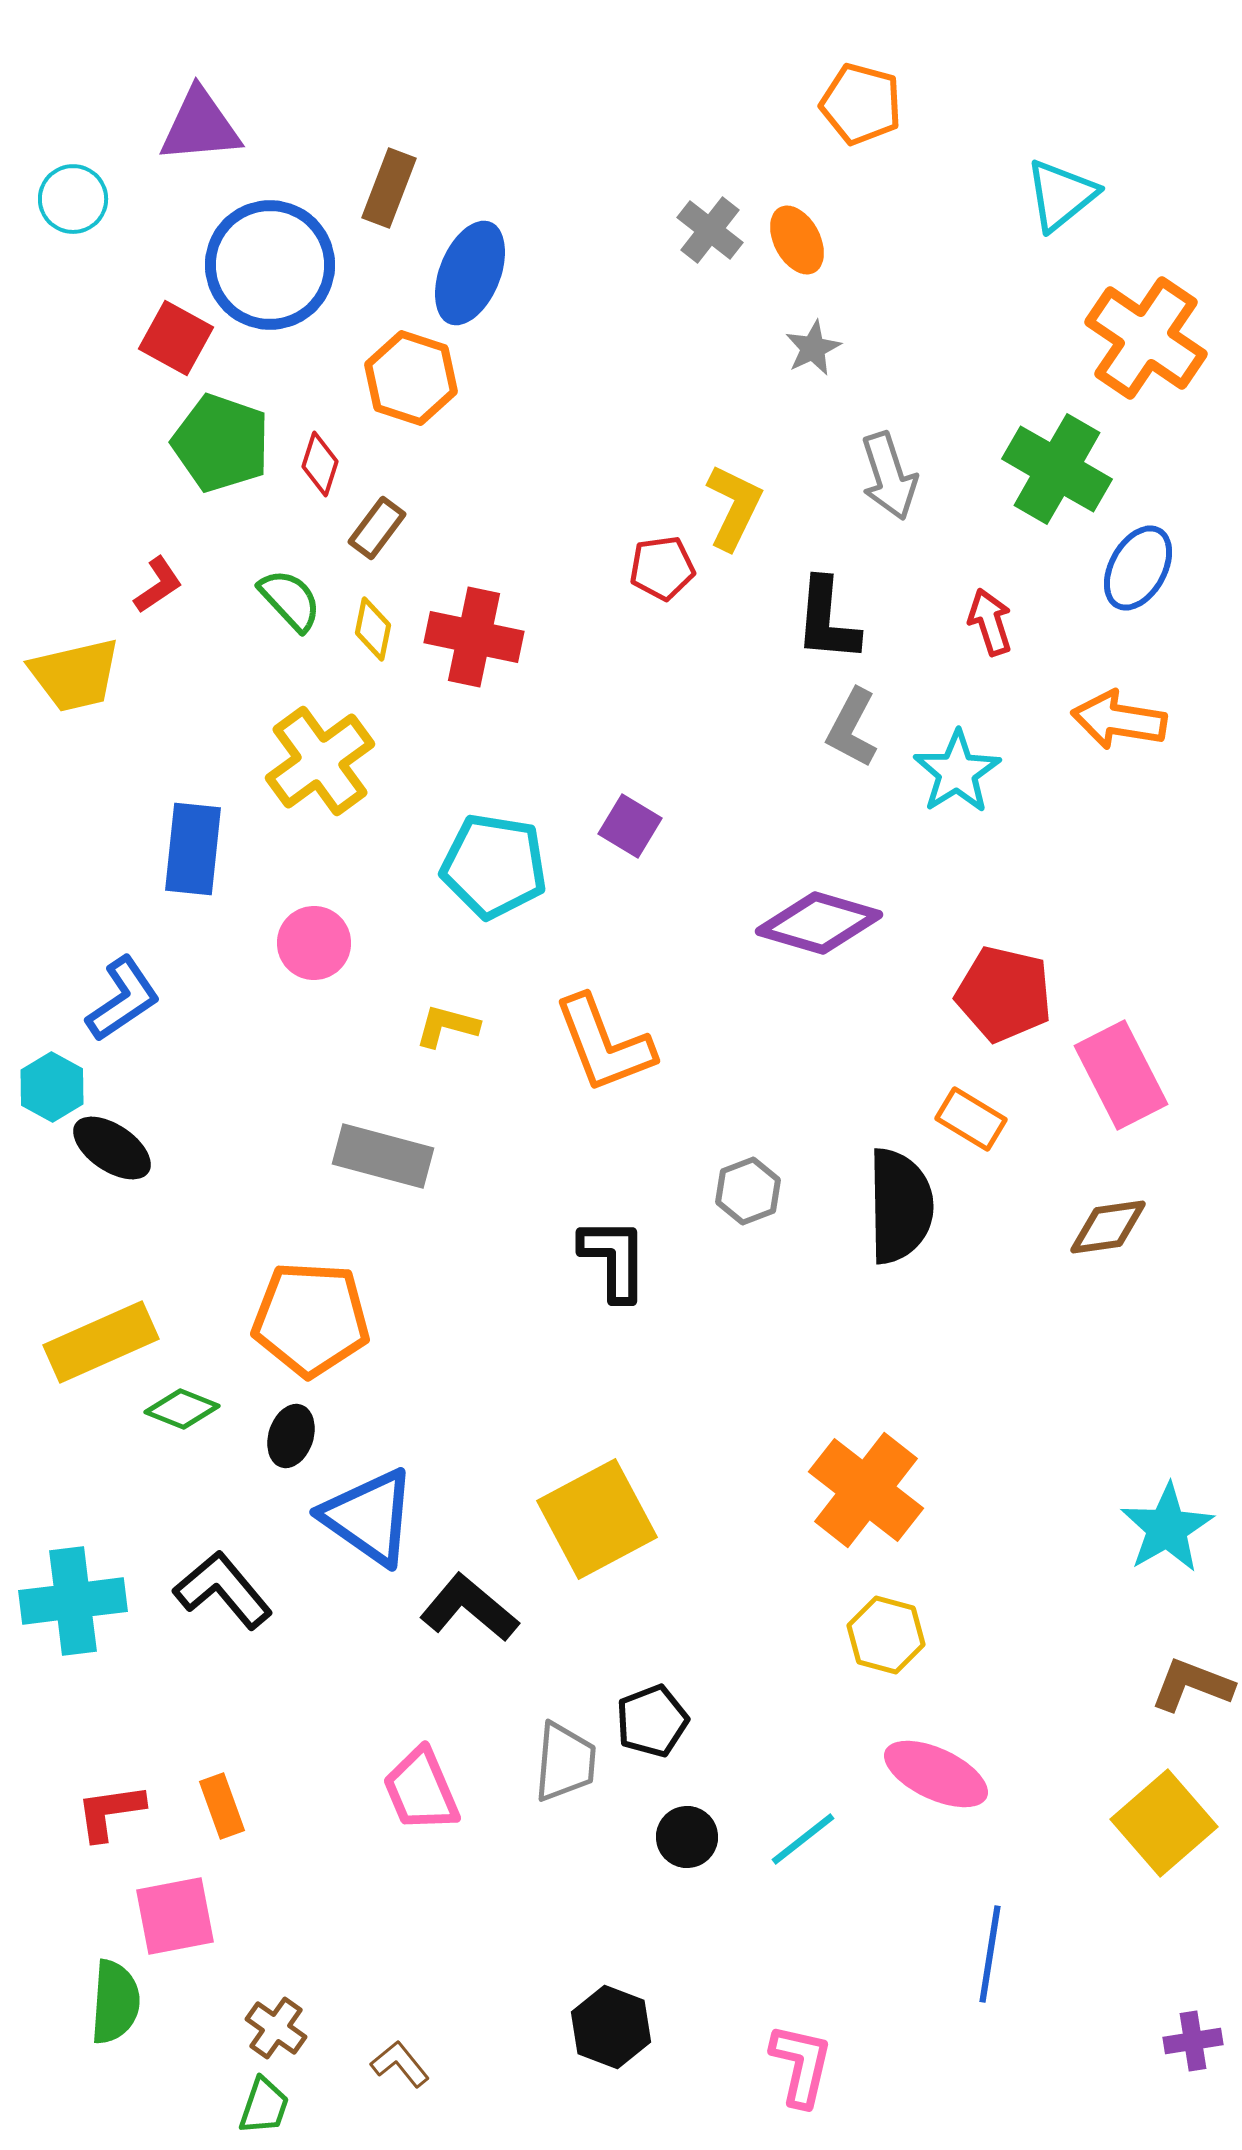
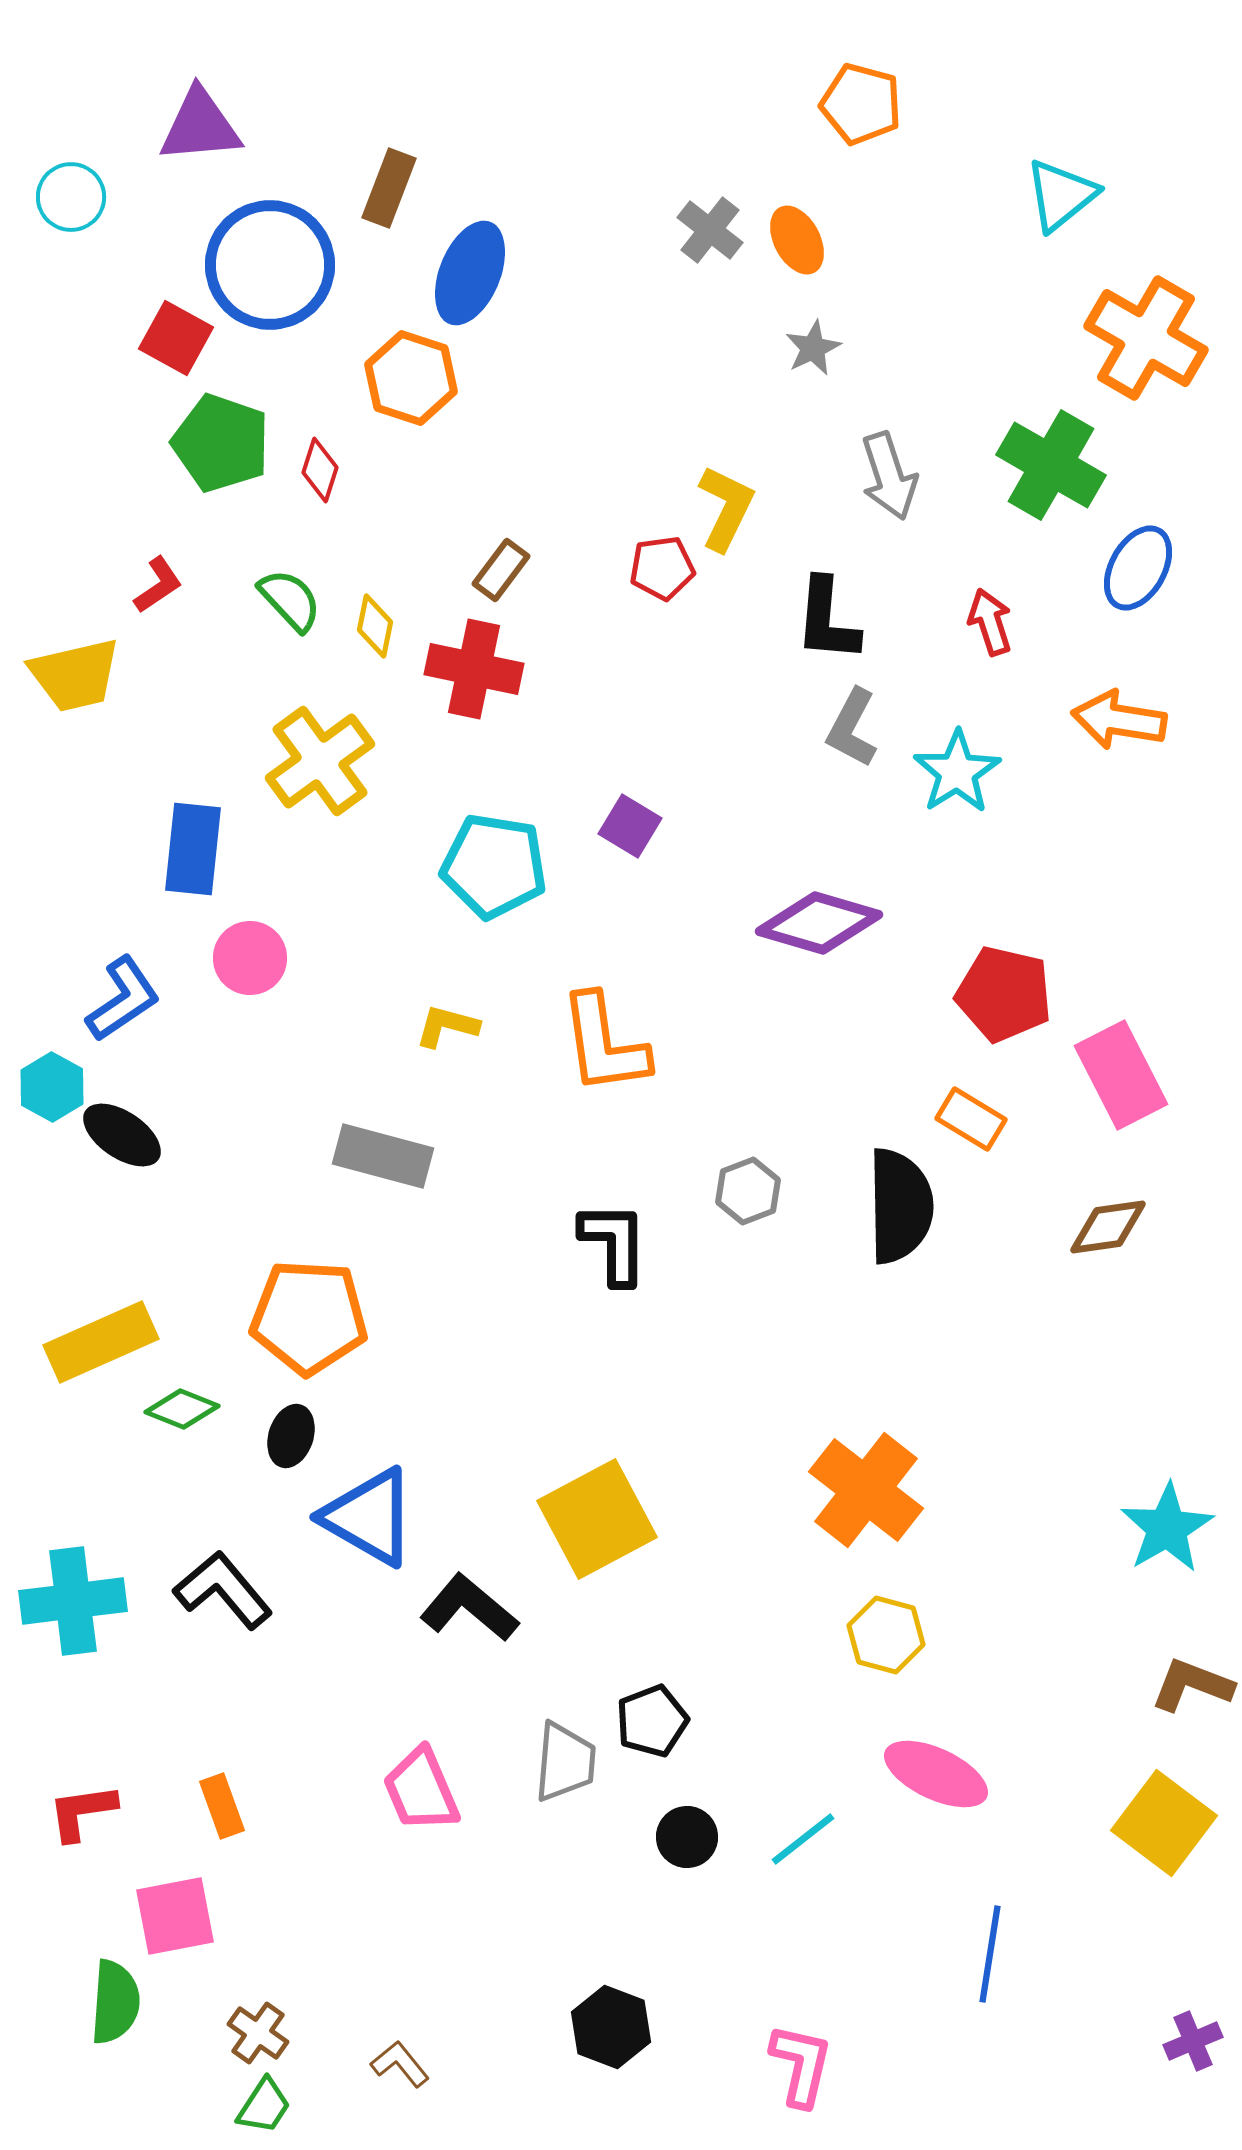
cyan circle at (73, 199): moved 2 px left, 2 px up
orange cross at (1146, 338): rotated 4 degrees counterclockwise
red diamond at (320, 464): moved 6 px down
green cross at (1057, 469): moved 6 px left, 4 px up
yellow L-shape at (734, 507): moved 8 px left, 1 px down
brown rectangle at (377, 528): moved 124 px right, 42 px down
yellow diamond at (373, 629): moved 2 px right, 3 px up
red cross at (474, 637): moved 32 px down
pink circle at (314, 943): moved 64 px left, 15 px down
orange L-shape at (604, 1044): rotated 13 degrees clockwise
black ellipse at (112, 1148): moved 10 px right, 13 px up
black L-shape at (614, 1259): moved 16 px up
orange pentagon at (311, 1319): moved 2 px left, 2 px up
blue triangle at (369, 1517): rotated 5 degrees counterclockwise
red L-shape at (110, 1812): moved 28 px left
yellow square at (1164, 1823): rotated 12 degrees counterclockwise
brown cross at (276, 2028): moved 18 px left, 5 px down
purple cross at (1193, 2041): rotated 14 degrees counterclockwise
green trapezoid at (264, 2106): rotated 14 degrees clockwise
